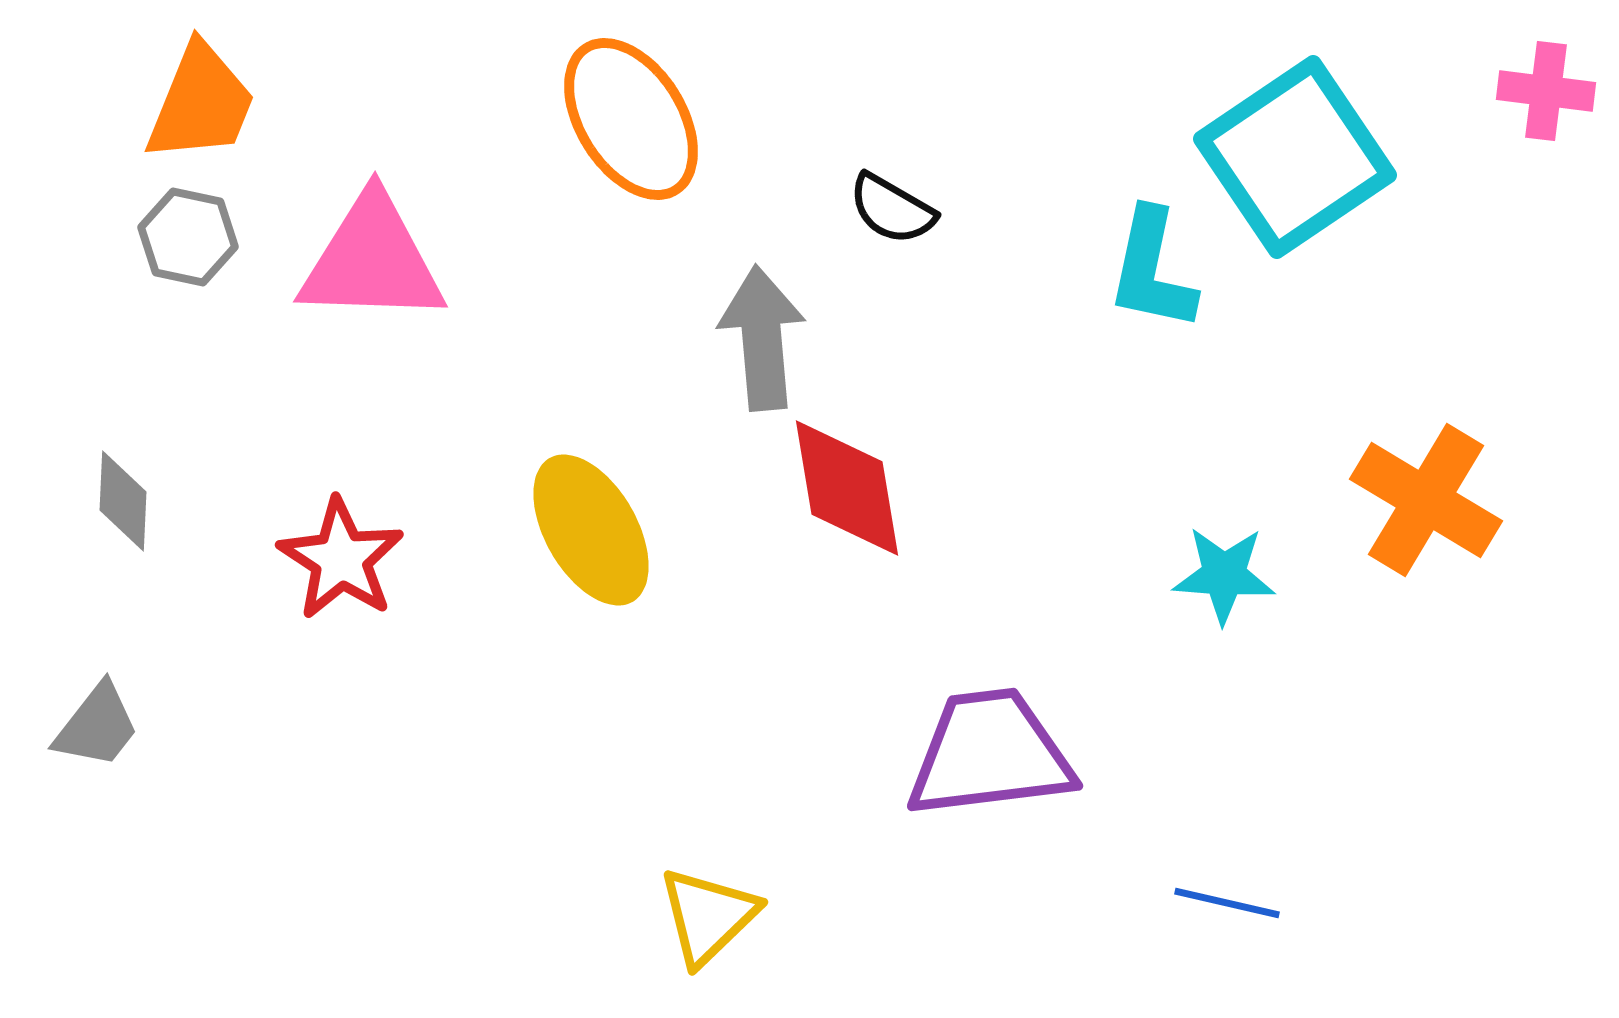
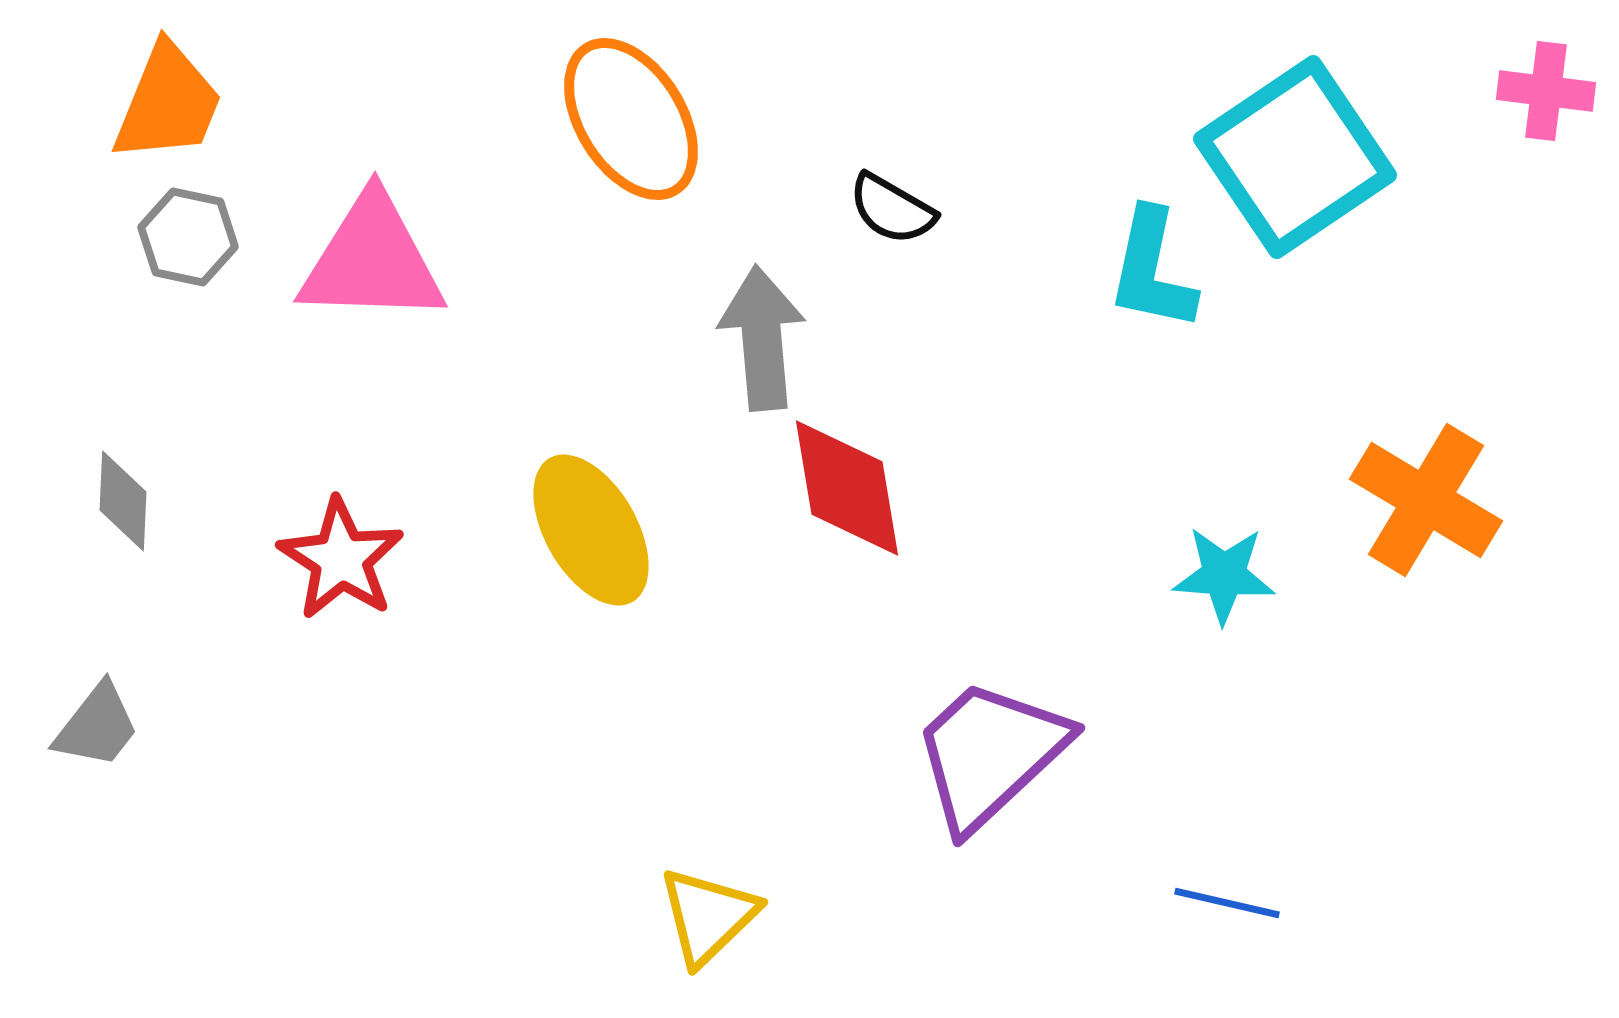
orange trapezoid: moved 33 px left
purple trapezoid: rotated 36 degrees counterclockwise
